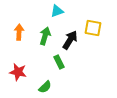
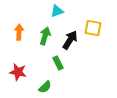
green rectangle: moved 1 px left, 1 px down
